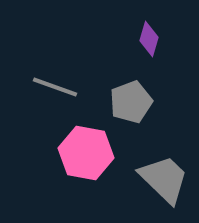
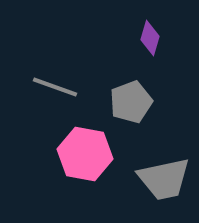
purple diamond: moved 1 px right, 1 px up
pink hexagon: moved 1 px left, 1 px down
gray trapezoid: rotated 124 degrees clockwise
